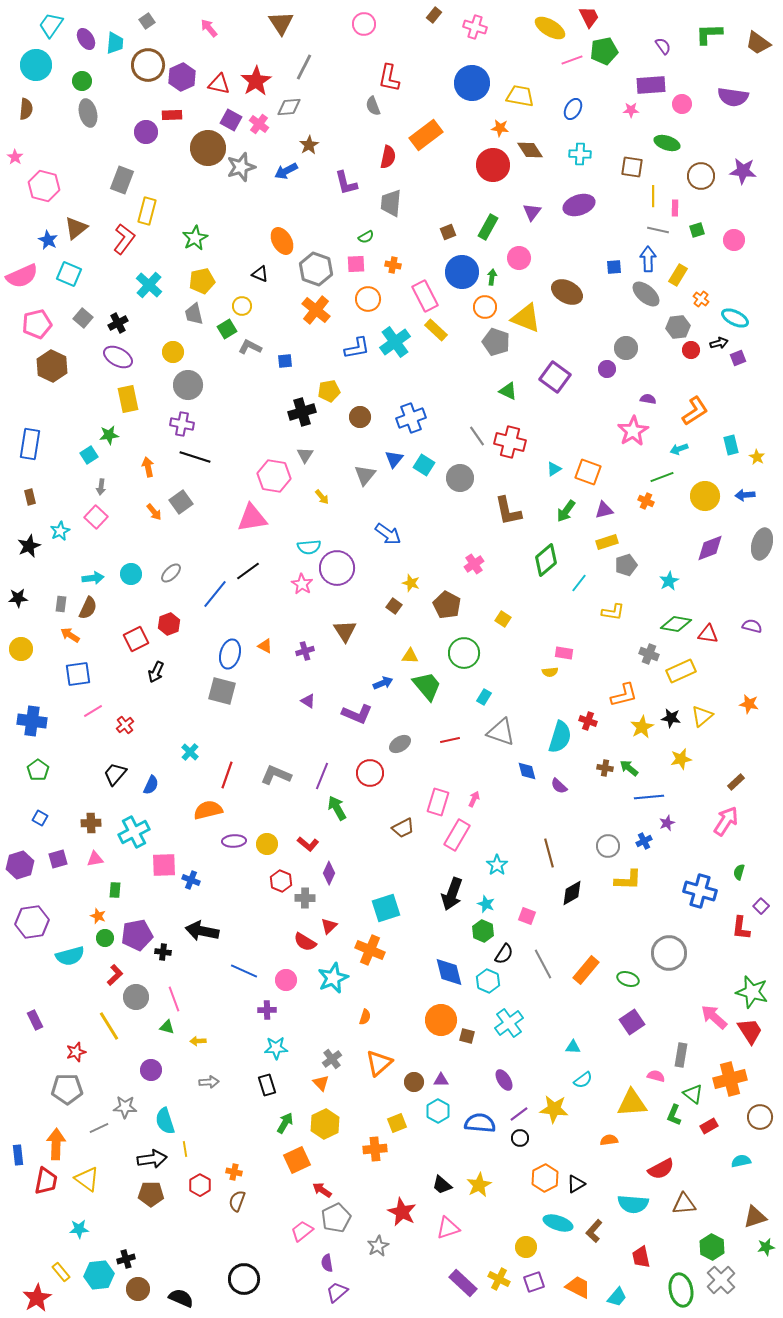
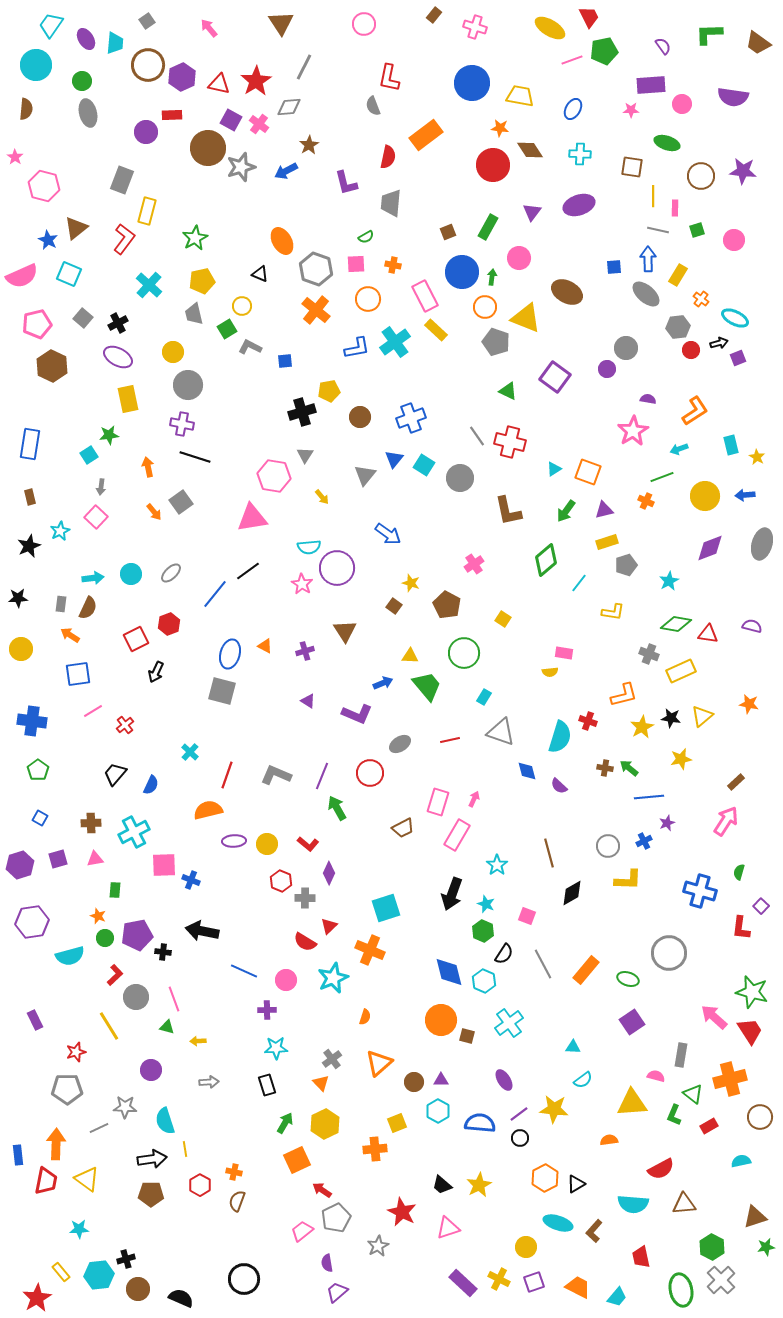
cyan hexagon at (488, 981): moved 4 px left
